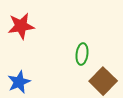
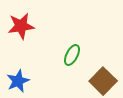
green ellipse: moved 10 px left, 1 px down; rotated 20 degrees clockwise
blue star: moved 1 px left, 1 px up
